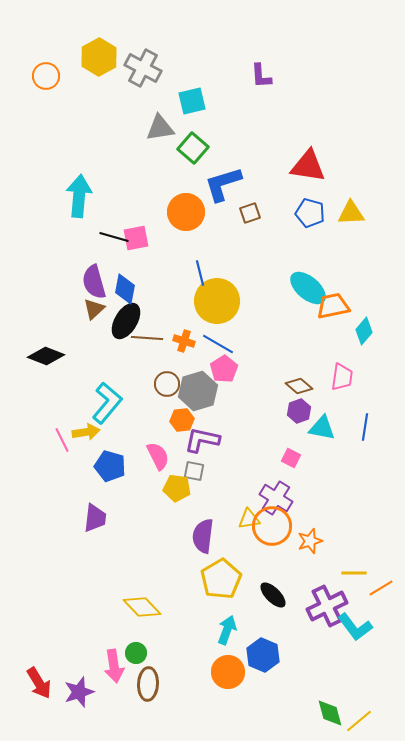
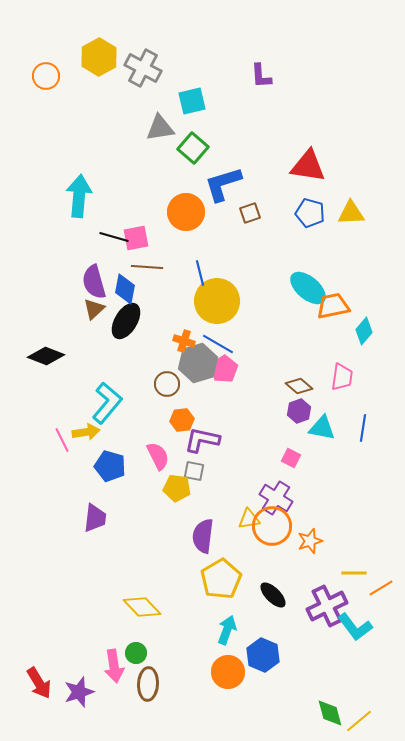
brown line at (147, 338): moved 71 px up
gray hexagon at (198, 391): moved 28 px up
blue line at (365, 427): moved 2 px left, 1 px down
